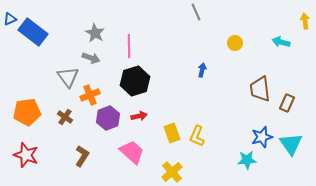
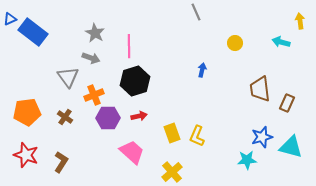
yellow arrow: moved 5 px left
orange cross: moved 4 px right
purple hexagon: rotated 20 degrees clockwise
cyan triangle: moved 3 px down; rotated 40 degrees counterclockwise
brown L-shape: moved 21 px left, 6 px down
